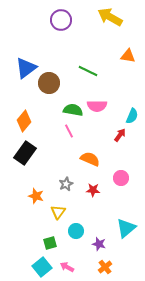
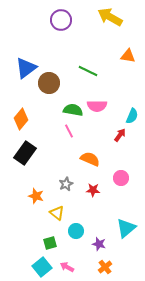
orange diamond: moved 3 px left, 2 px up
yellow triangle: moved 1 px left, 1 px down; rotated 28 degrees counterclockwise
